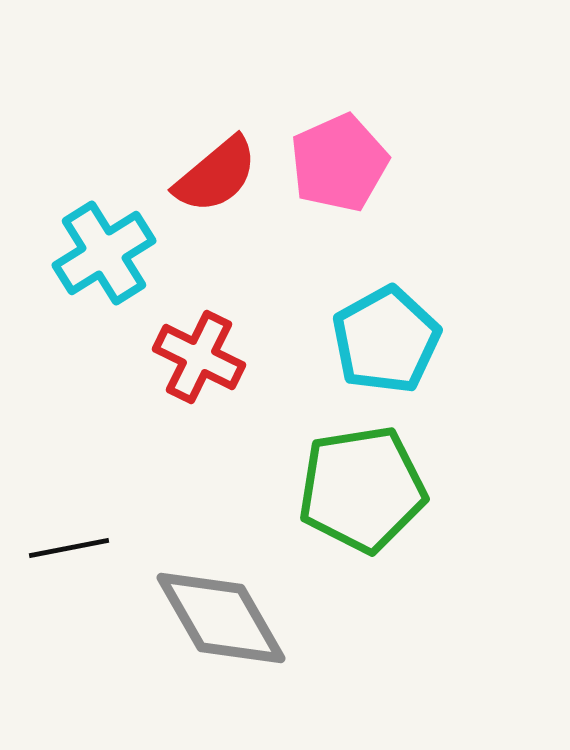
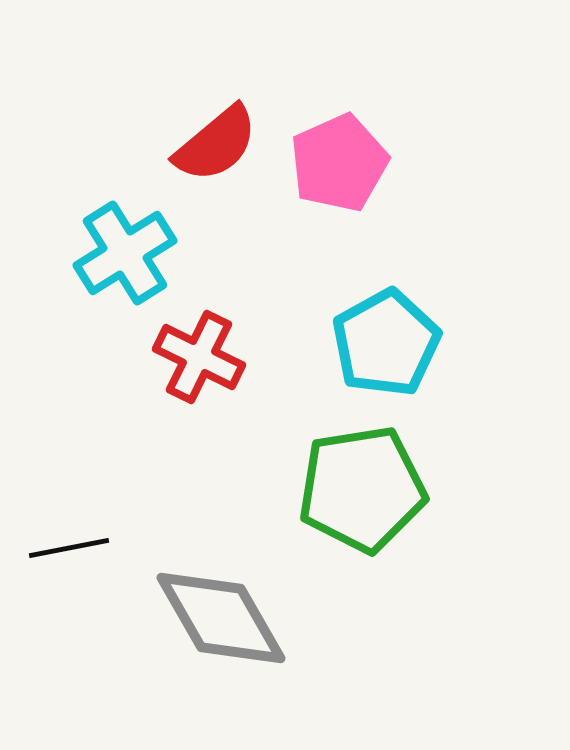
red semicircle: moved 31 px up
cyan cross: moved 21 px right
cyan pentagon: moved 3 px down
